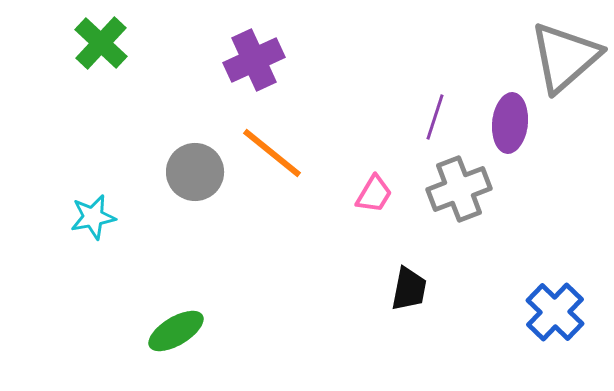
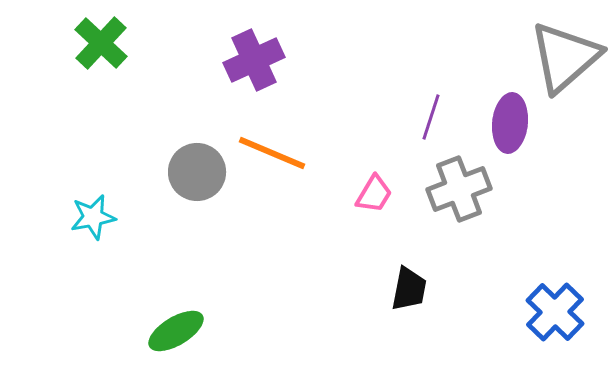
purple line: moved 4 px left
orange line: rotated 16 degrees counterclockwise
gray circle: moved 2 px right
